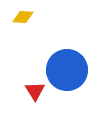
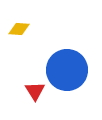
yellow diamond: moved 4 px left, 12 px down
